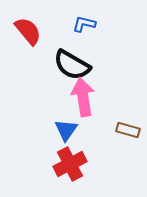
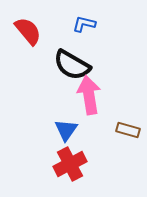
pink arrow: moved 6 px right, 2 px up
